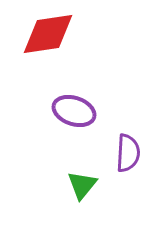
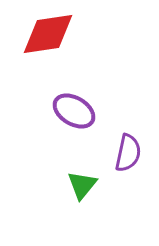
purple ellipse: rotated 12 degrees clockwise
purple semicircle: rotated 9 degrees clockwise
